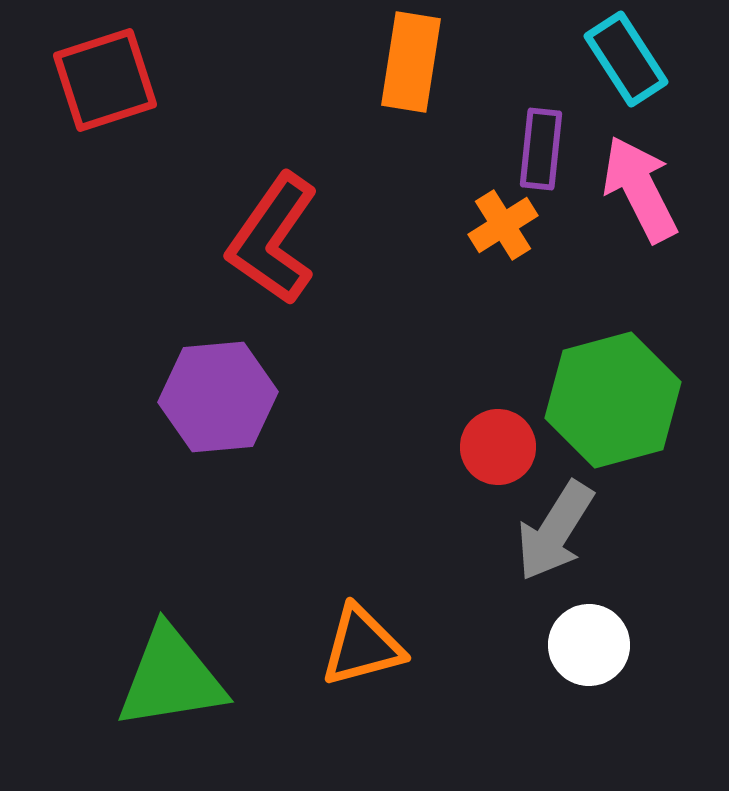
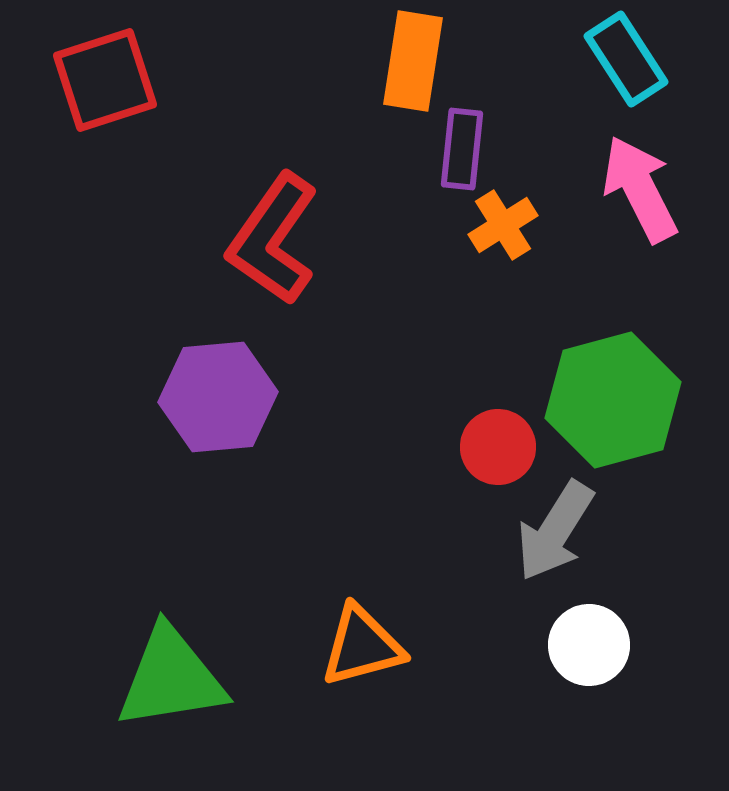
orange rectangle: moved 2 px right, 1 px up
purple rectangle: moved 79 px left
